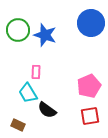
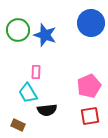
black semicircle: rotated 42 degrees counterclockwise
